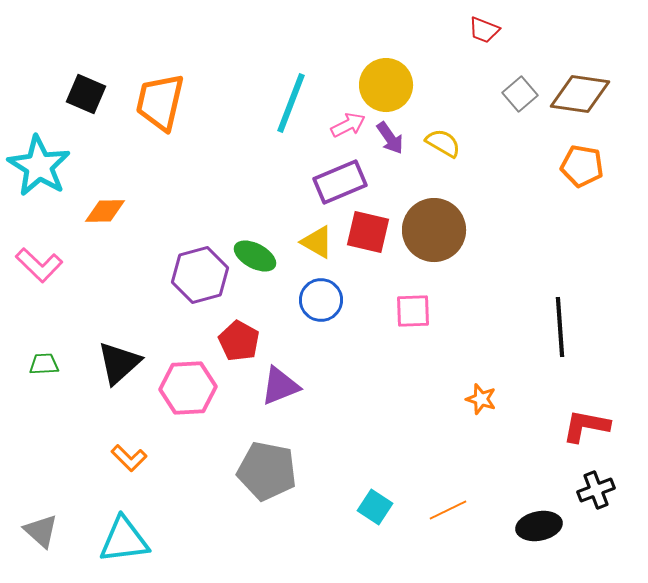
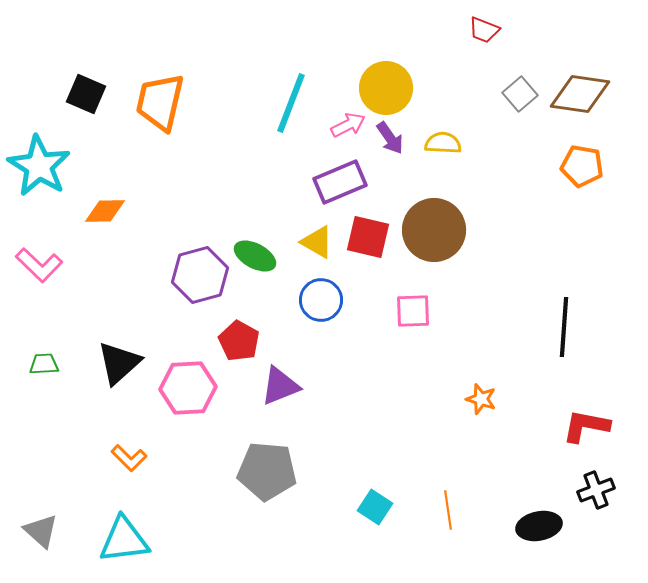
yellow circle: moved 3 px down
yellow semicircle: rotated 27 degrees counterclockwise
red square: moved 5 px down
black line: moved 4 px right; rotated 8 degrees clockwise
gray pentagon: rotated 6 degrees counterclockwise
orange line: rotated 72 degrees counterclockwise
